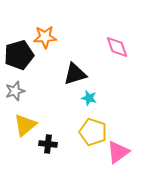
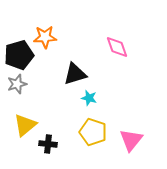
gray star: moved 2 px right, 7 px up
pink triangle: moved 13 px right, 12 px up; rotated 15 degrees counterclockwise
